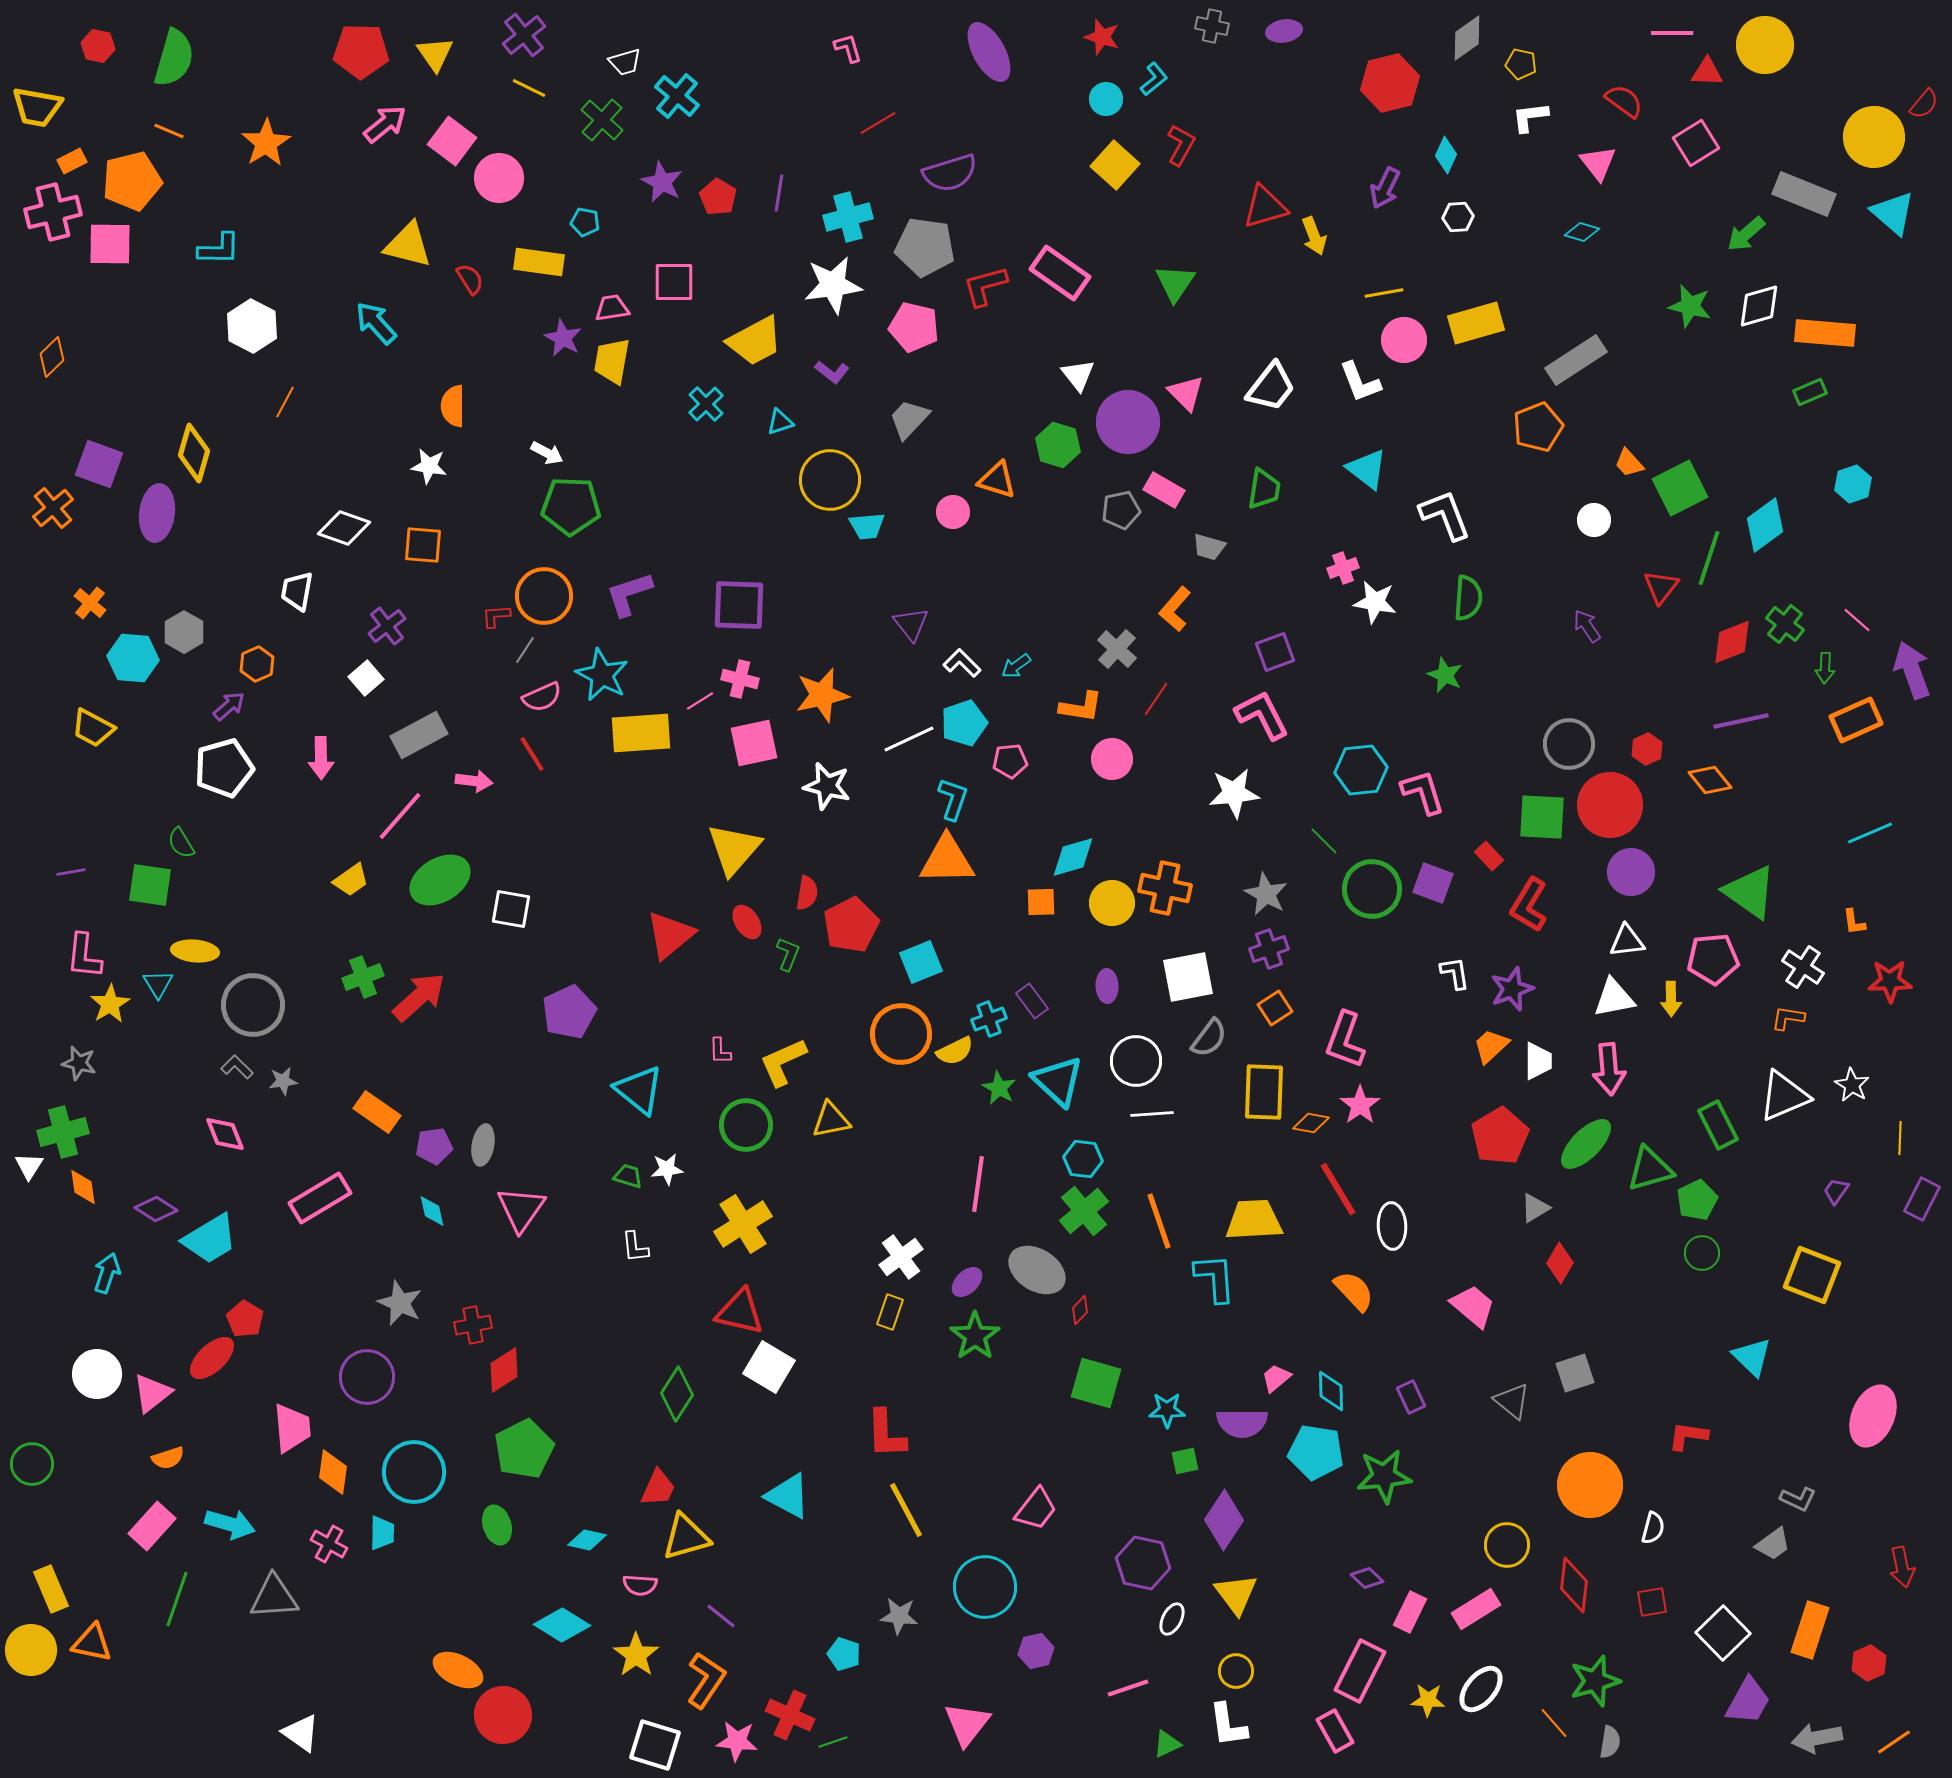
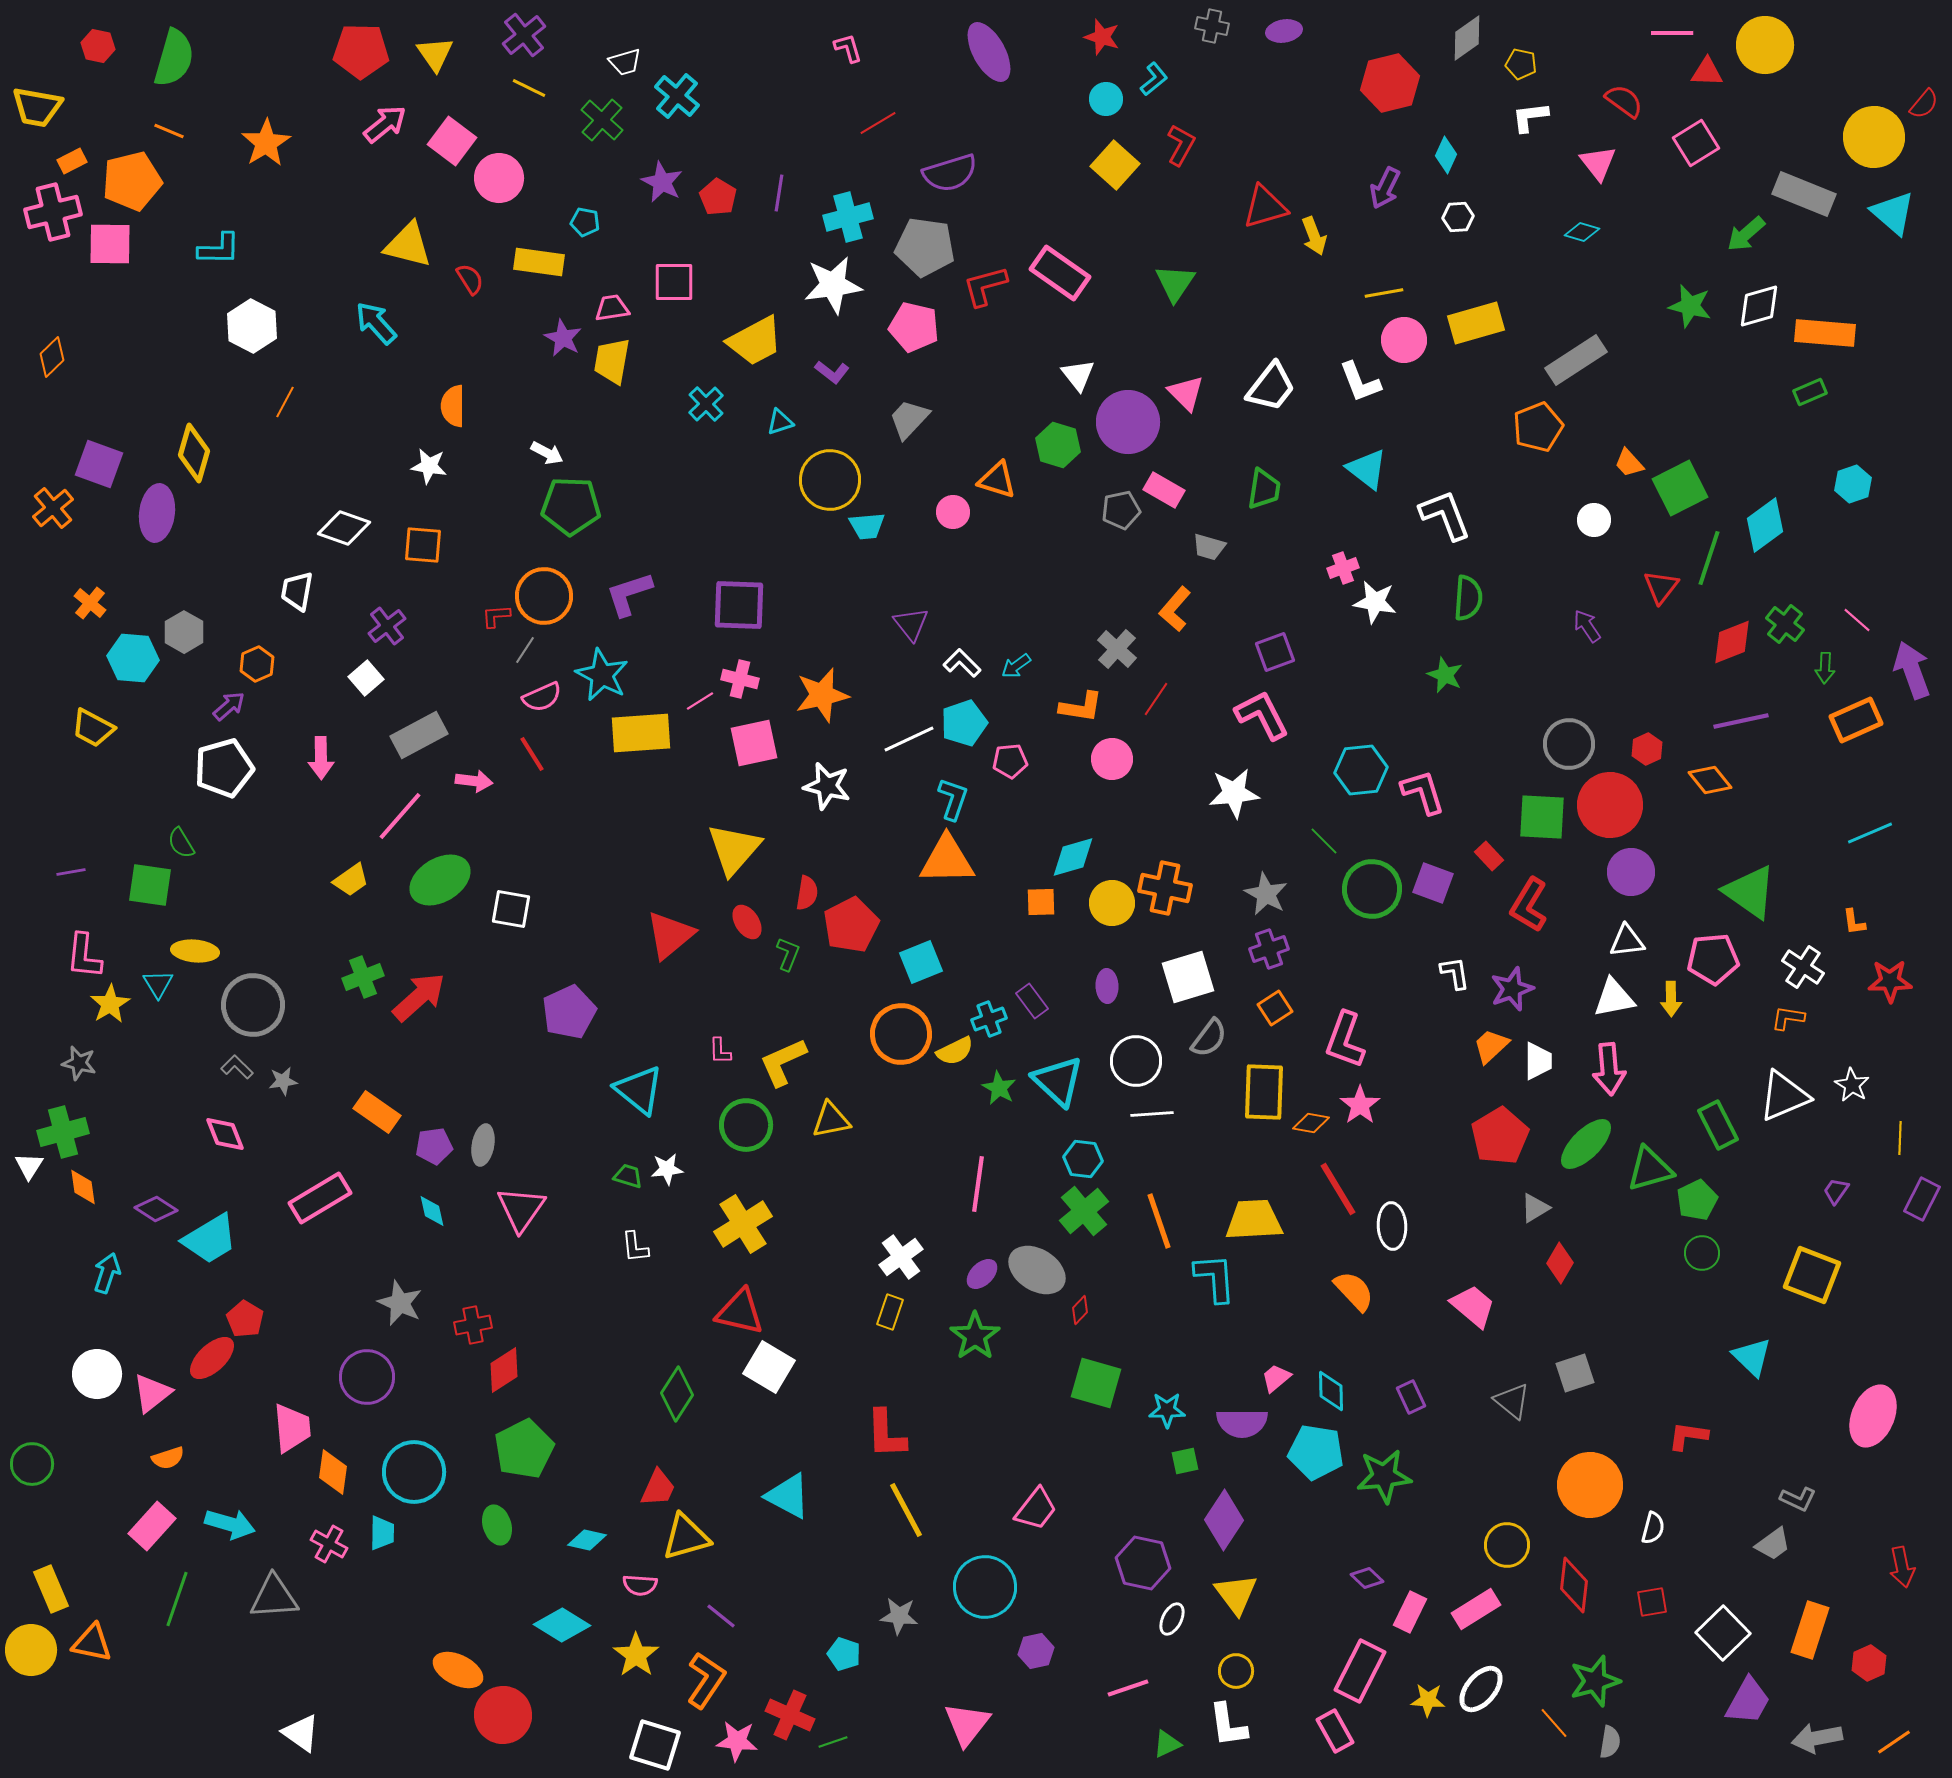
white square at (1188, 977): rotated 6 degrees counterclockwise
purple ellipse at (967, 1282): moved 15 px right, 8 px up
